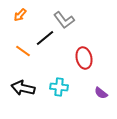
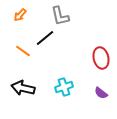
gray L-shape: moved 4 px left, 4 px up; rotated 25 degrees clockwise
red ellipse: moved 17 px right
cyan cross: moved 5 px right; rotated 24 degrees counterclockwise
